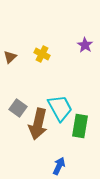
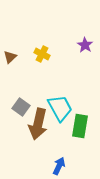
gray square: moved 3 px right, 1 px up
